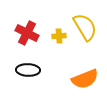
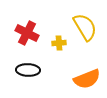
yellow cross: moved 7 px down
orange semicircle: moved 2 px right
